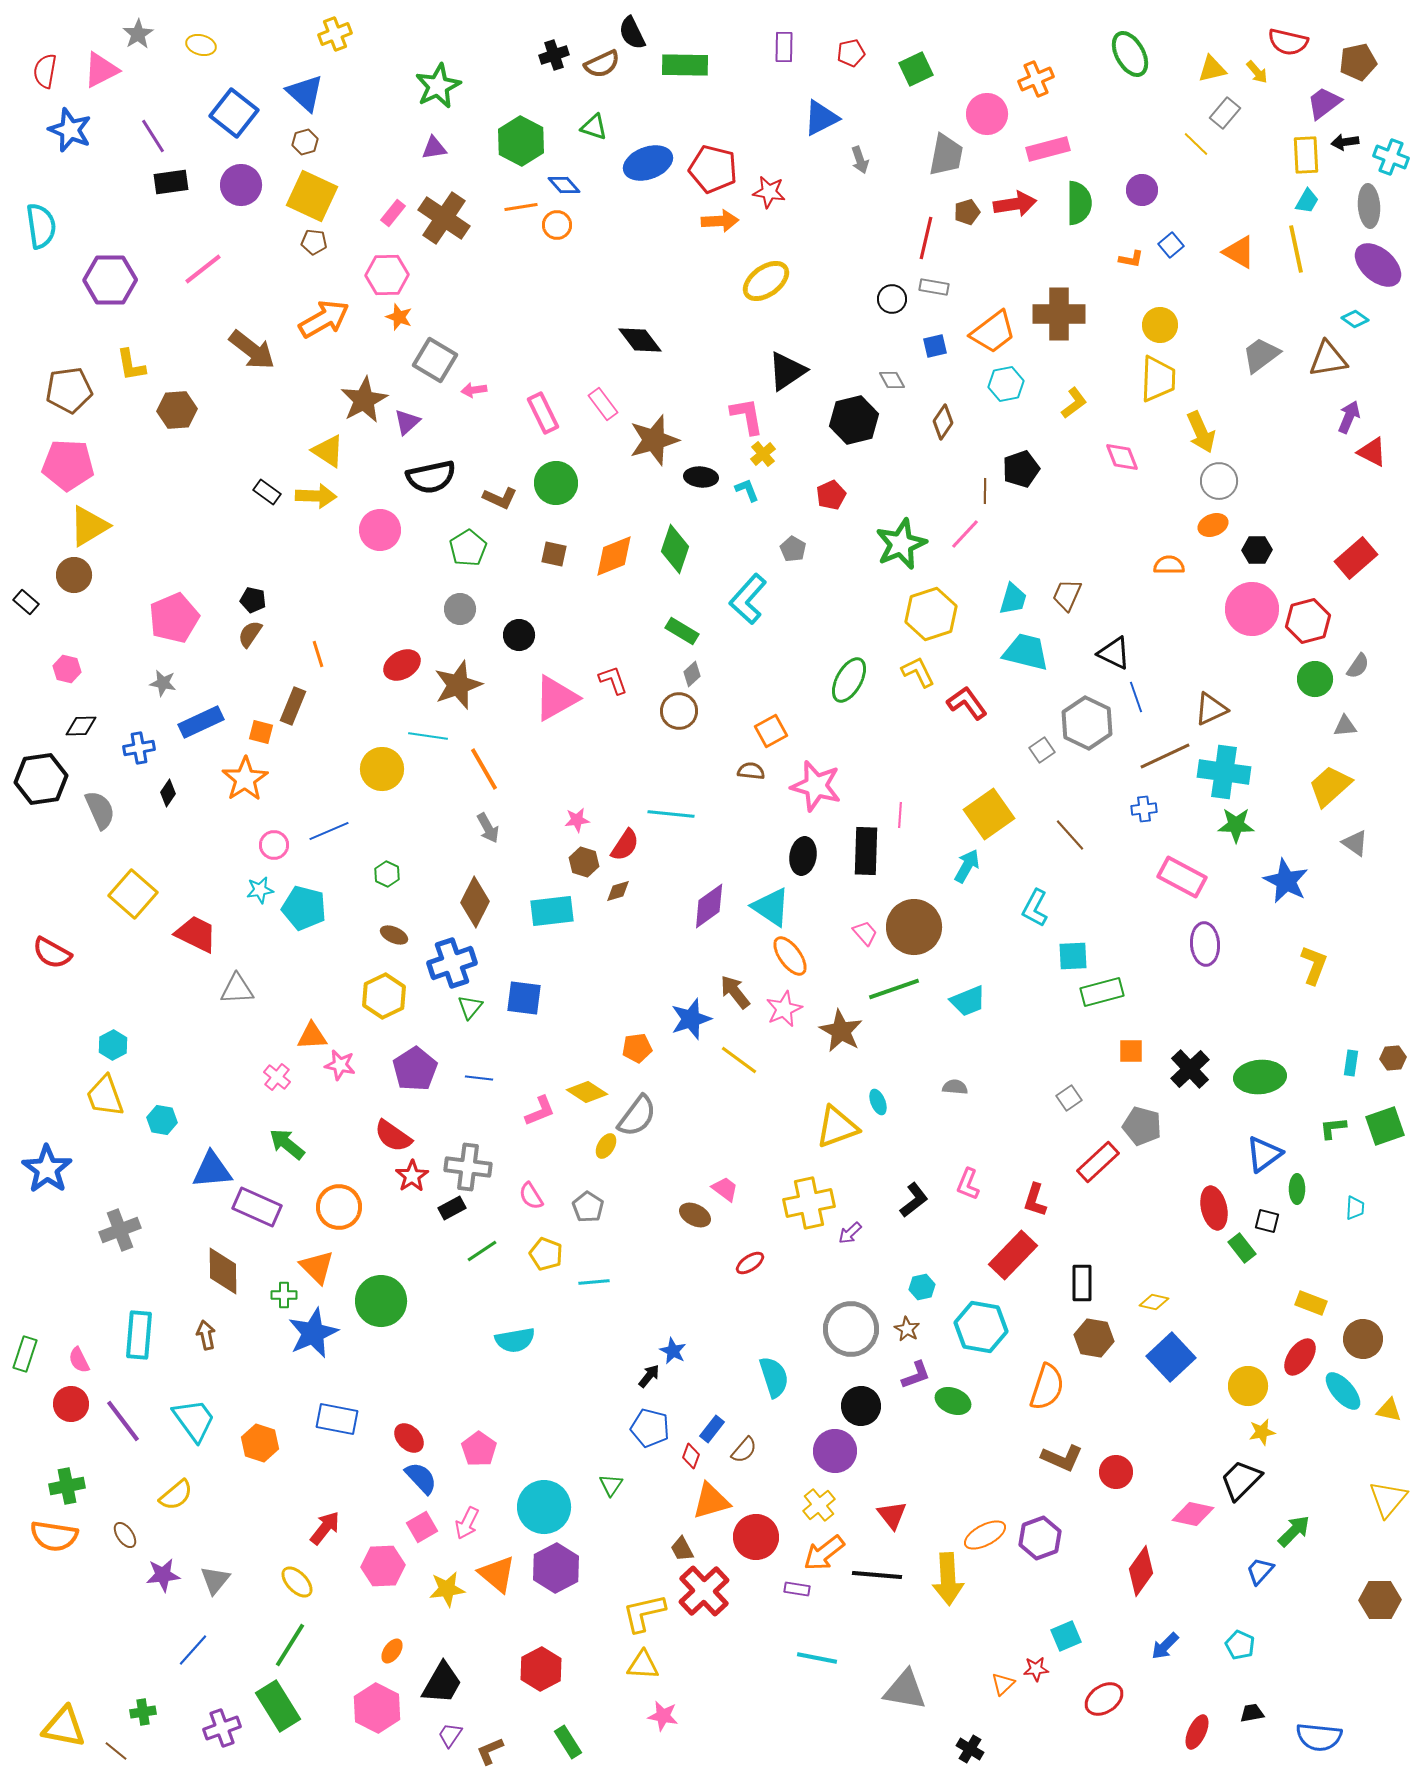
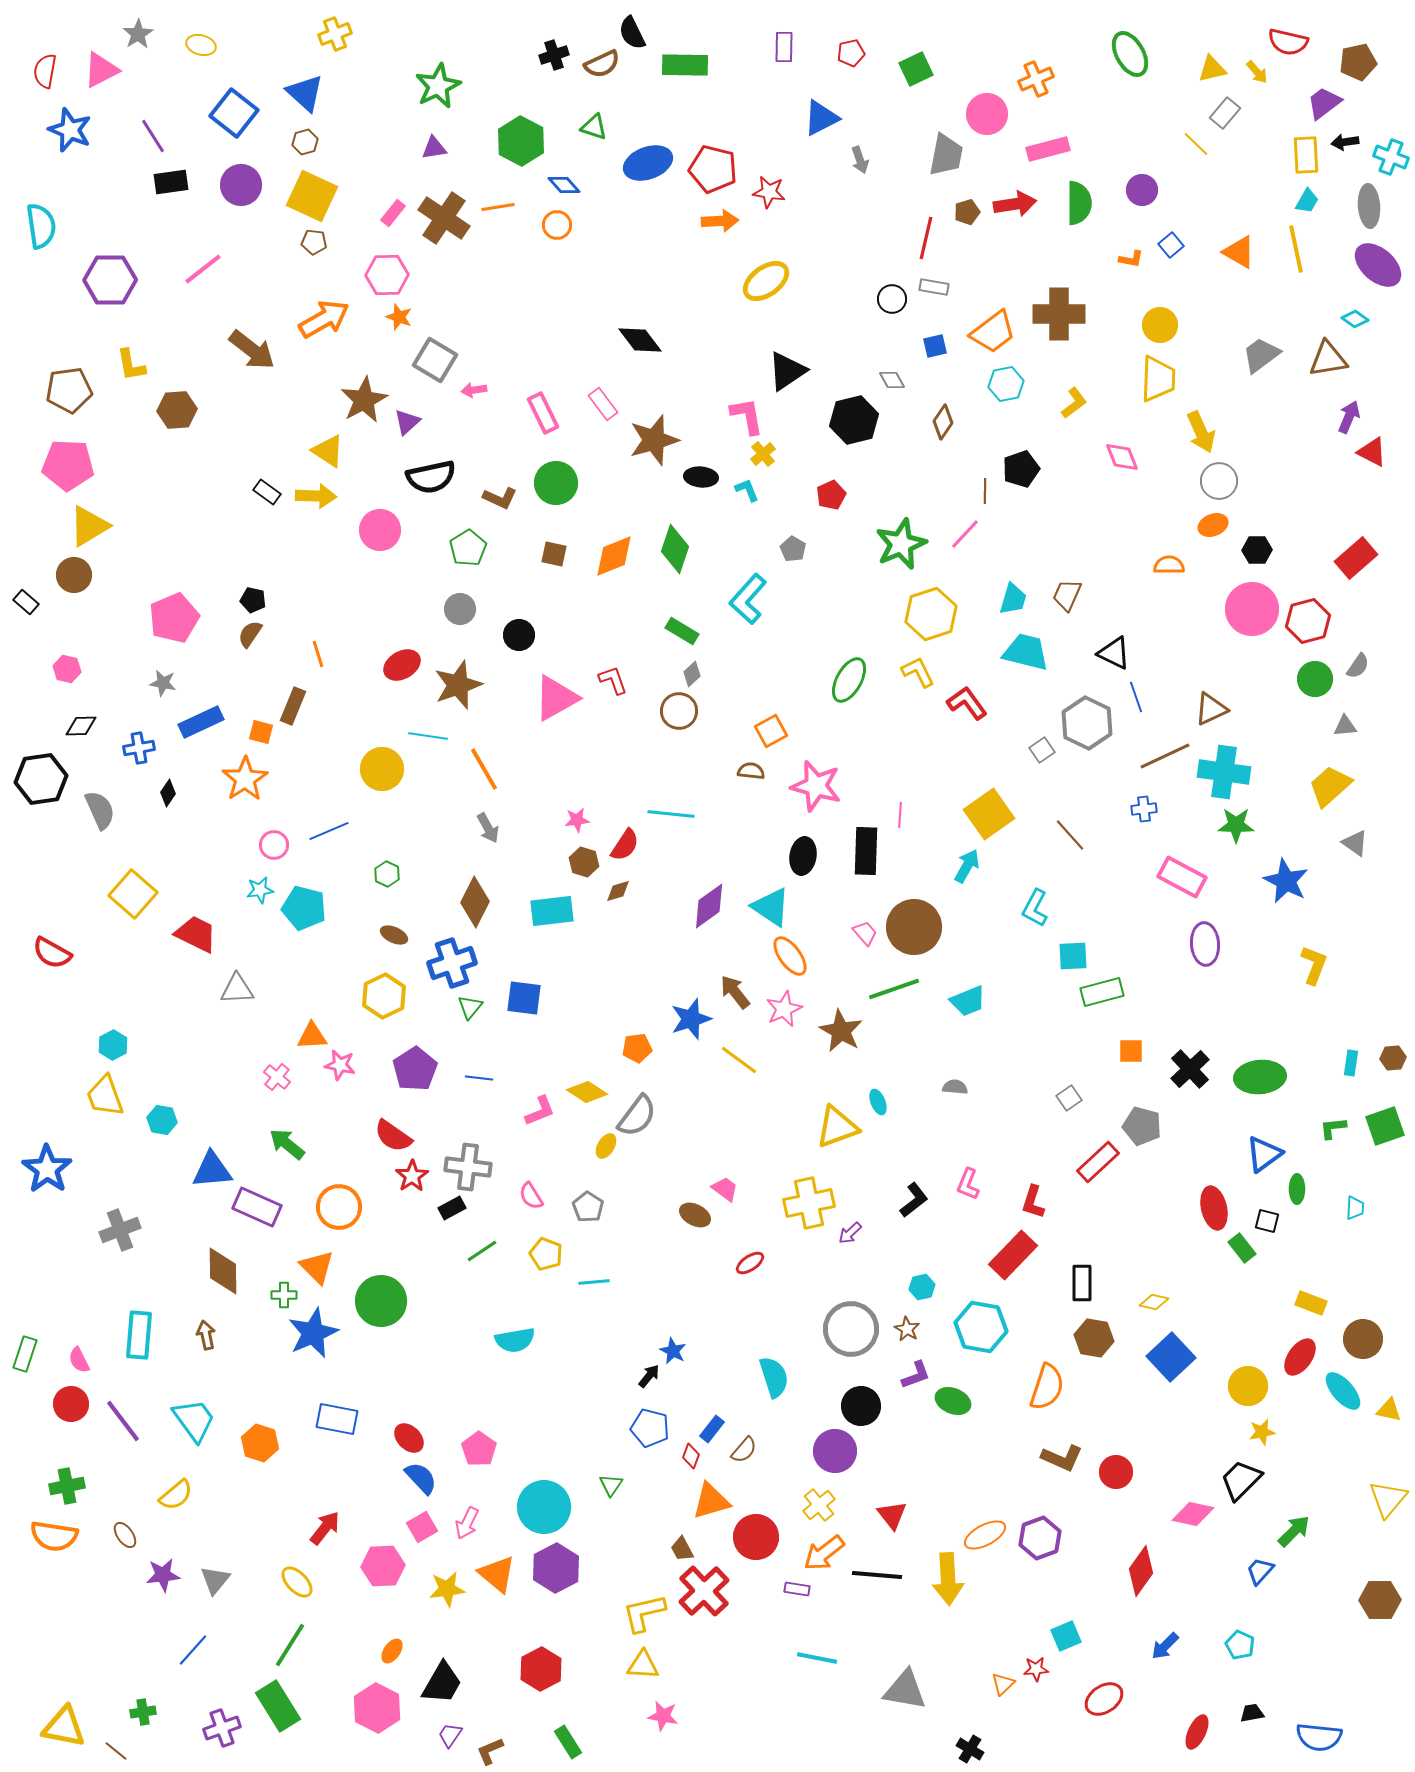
orange line at (521, 207): moved 23 px left
red L-shape at (1035, 1200): moved 2 px left, 2 px down
